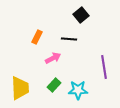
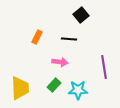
pink arrow: moved 7 px right, 4 px down; rotated 35 degrees clockwise
